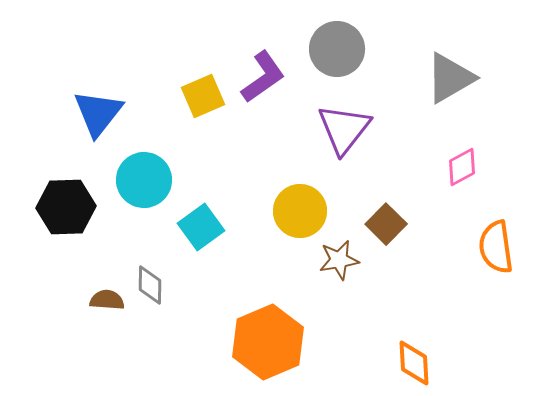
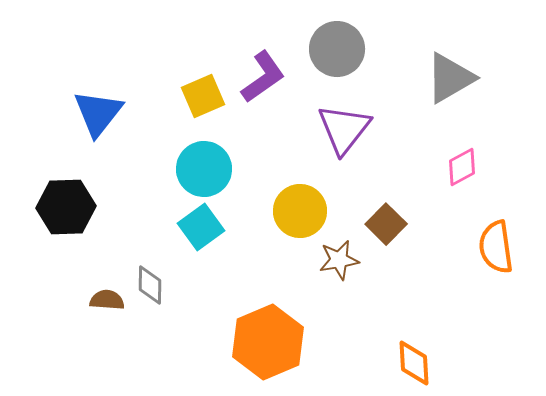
cyan circle: moved 60 px right, 11 px up
